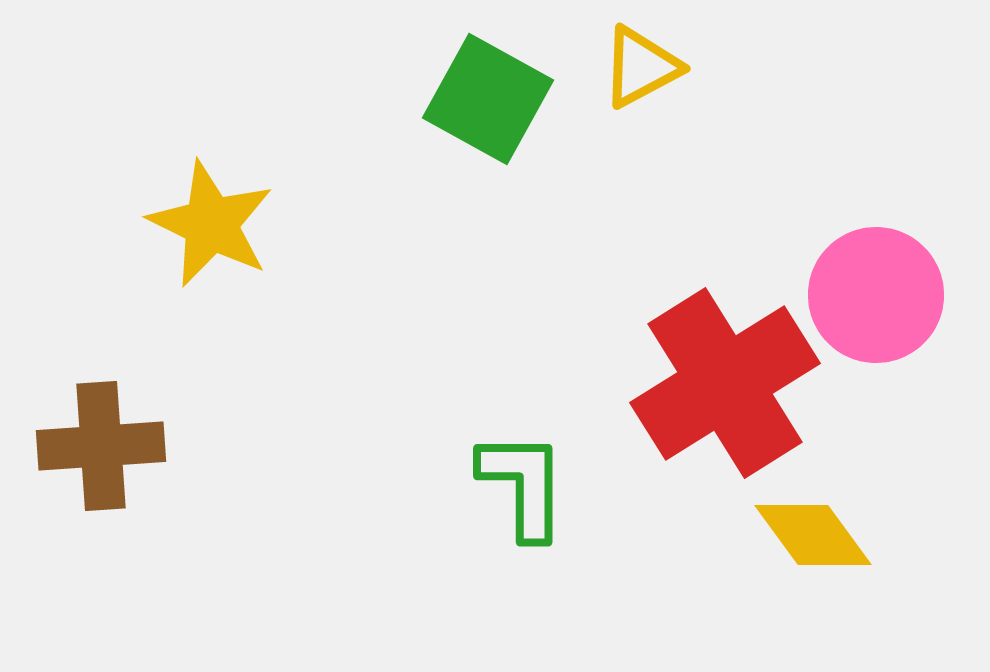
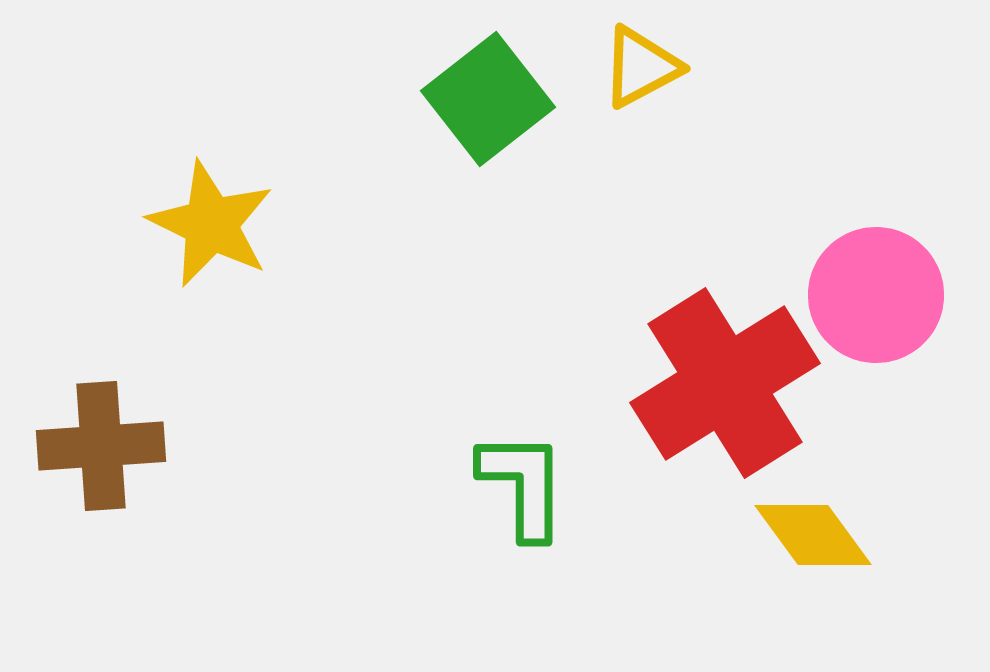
green square: rotated 23 degrees clockwise
